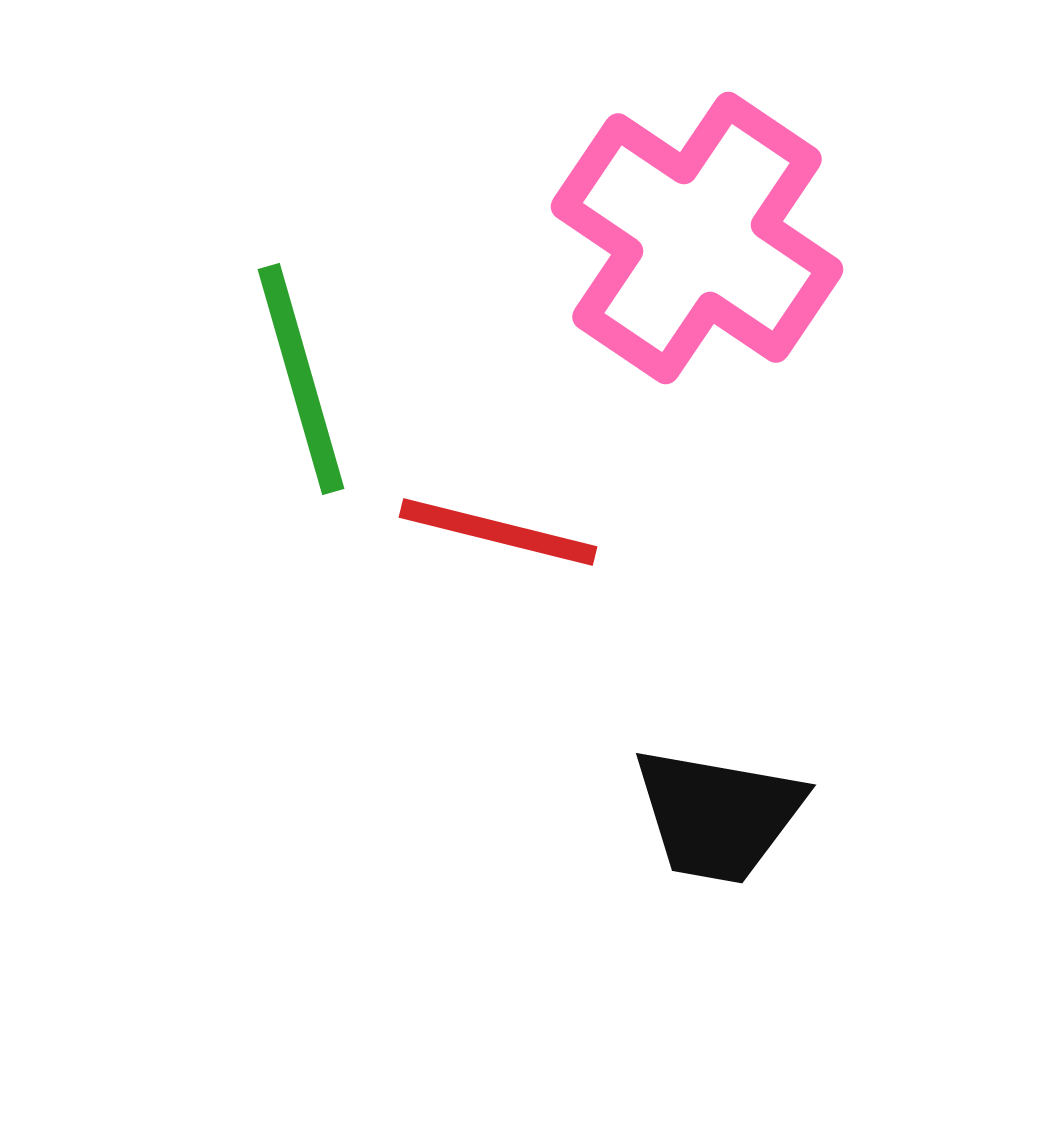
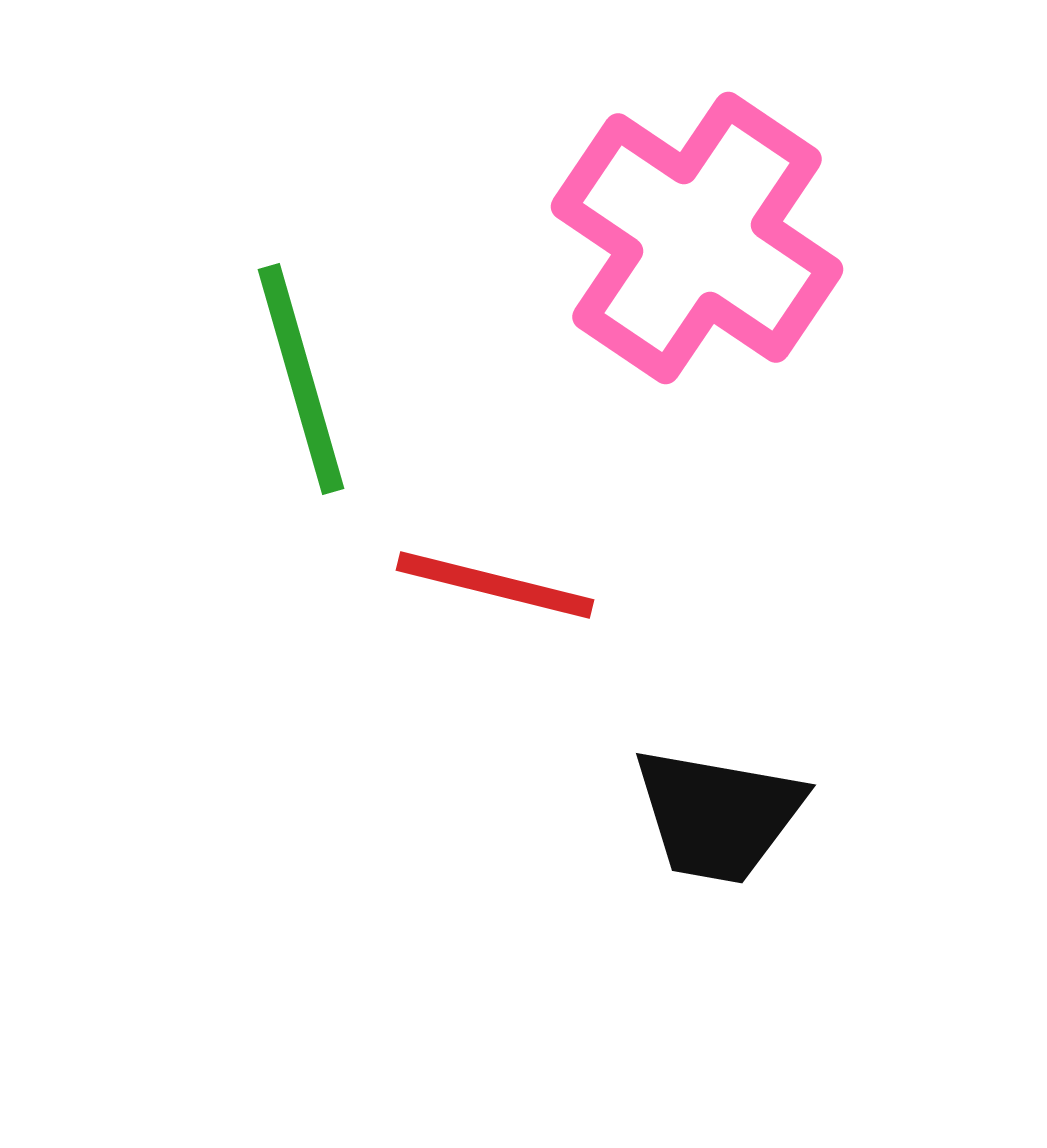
red line: moved 3 px left, 53 px down
